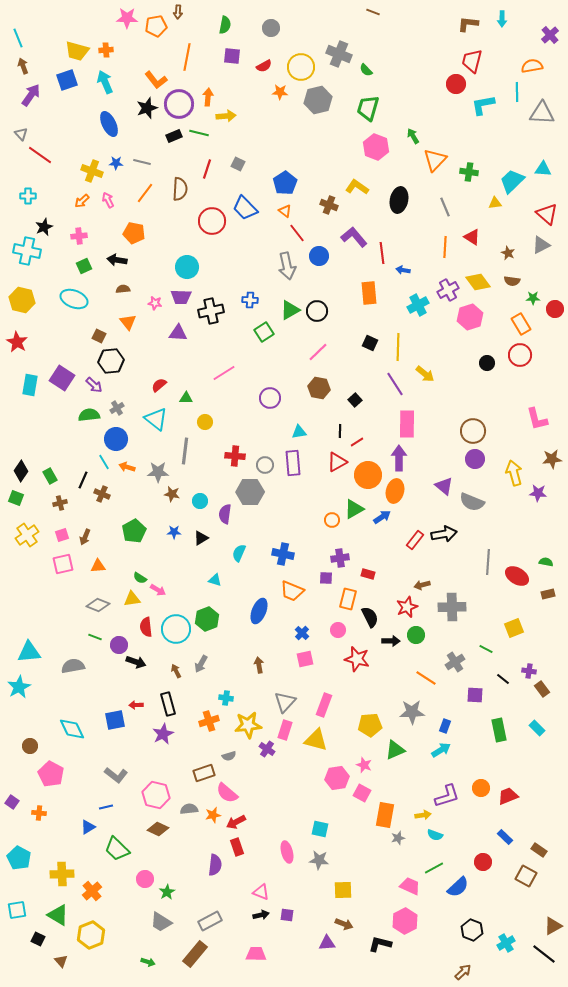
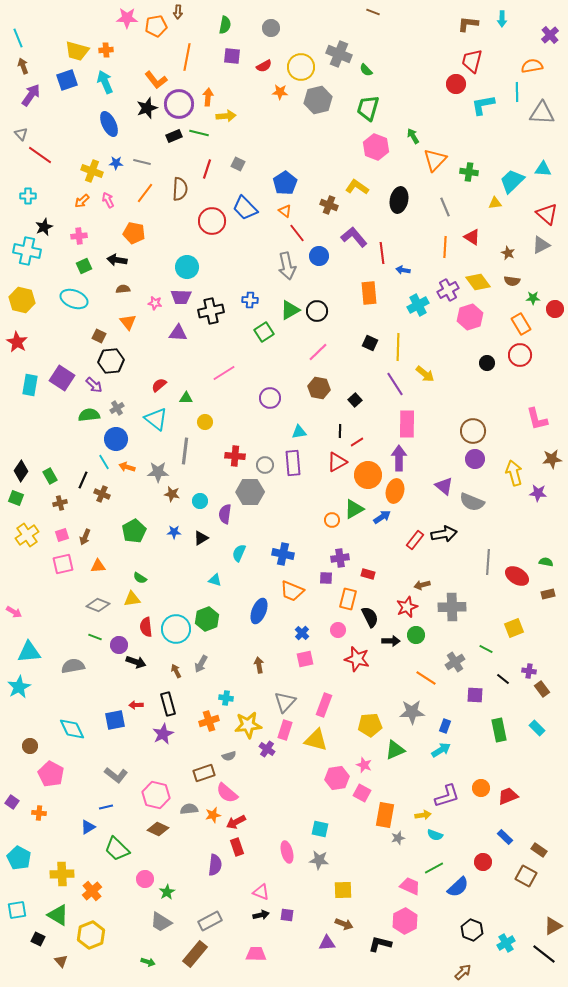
pink arrow at (158, 590): moved 144 px left, 22 px down
